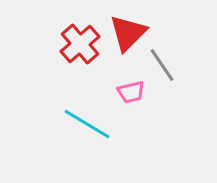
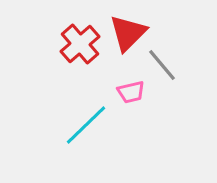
gray line: rotated 6 degrees counterclockwise
cyan line: moved 1 px left, 1 px down; rotated 75 degrees counterclockwise
